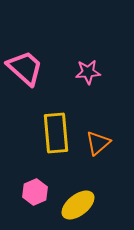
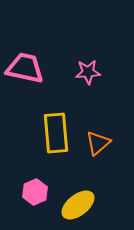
pink trapezoid: rotated 30 degrees counterclockwise
